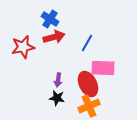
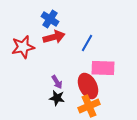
purple arrow: moved 1 px left, 2 px down; rotated 40 degrees counterclockwise
red ellipse: moved 2 px down
